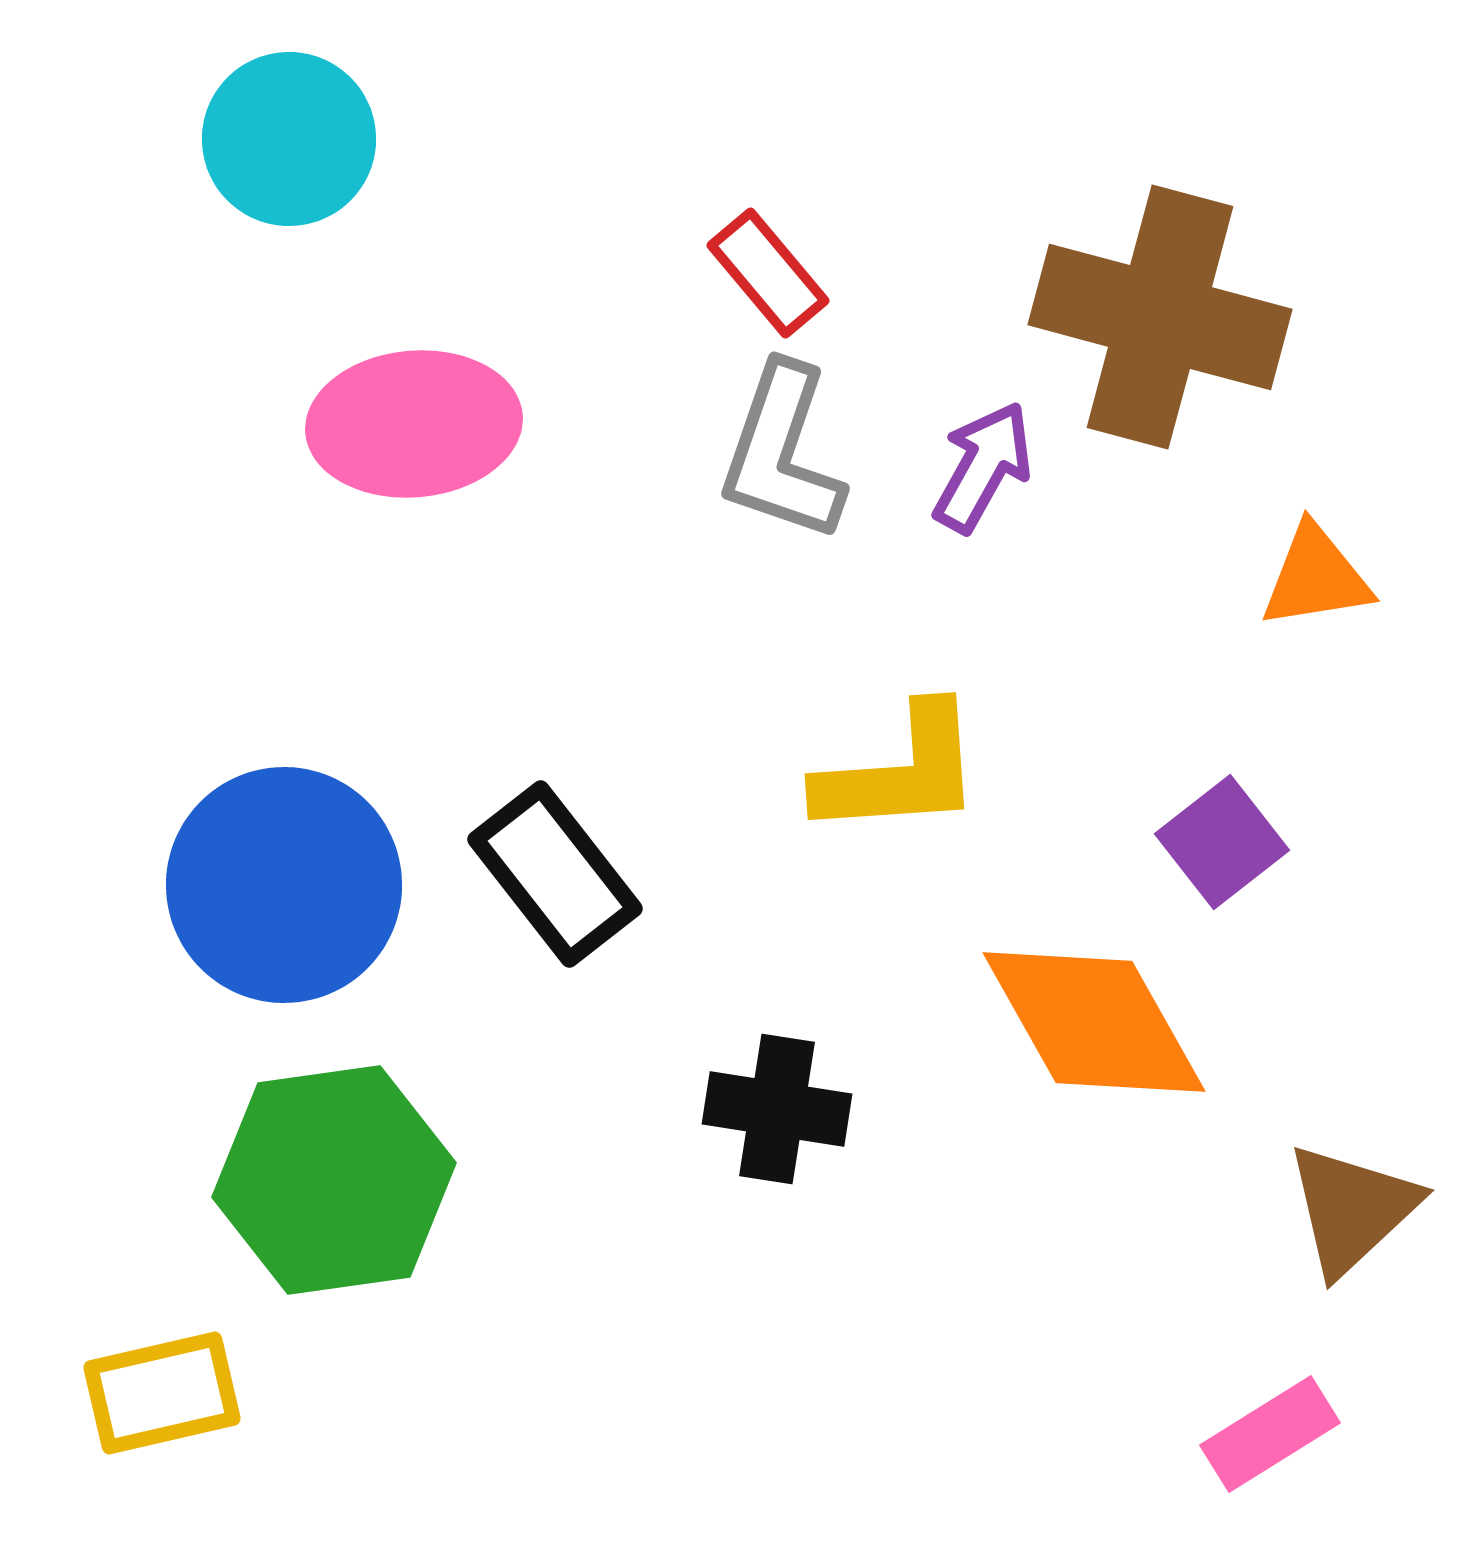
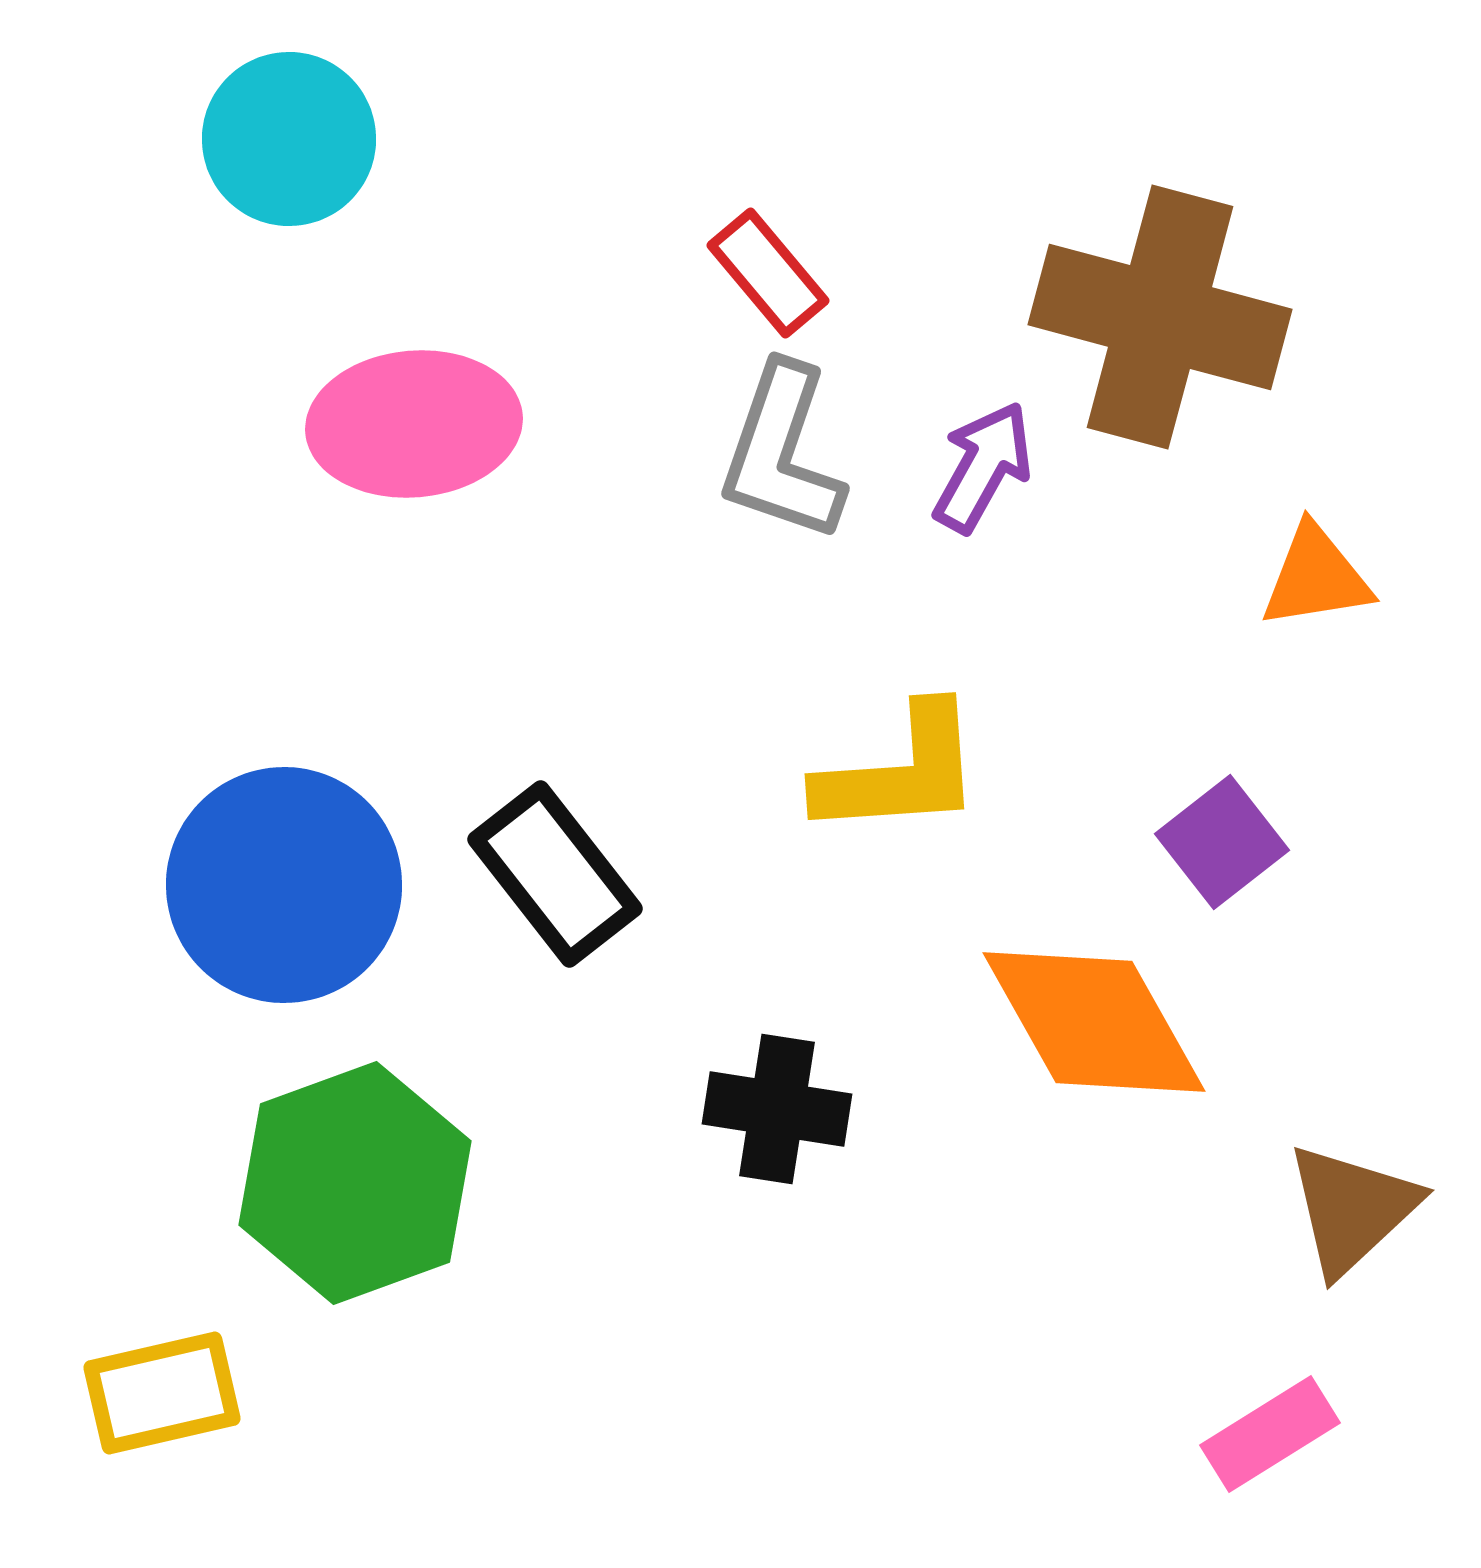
green hexagon: moved 21 px right, 3 px down; rotated 12 degrees counterclockwise
